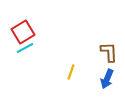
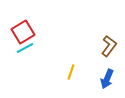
brown L-shape: moved 6 px up; rotated 40 degrees clockwise
